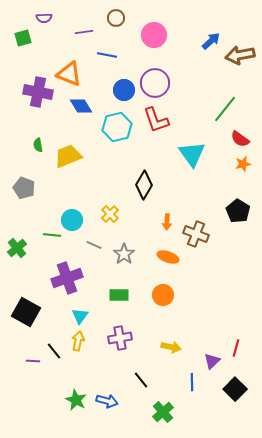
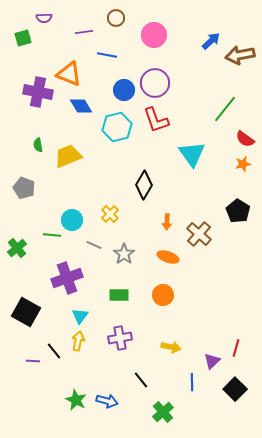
red semicircle at (240, 139): moved 5 px right
brown cross at (196, 234): moved 3 px right; rotated 20 degrees clockwise
